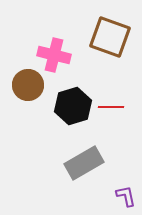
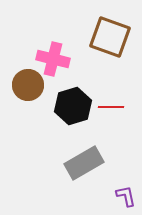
pink cross: moved 1 px left, 4 px down
